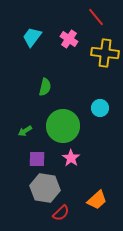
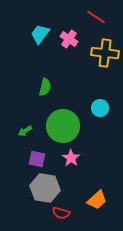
red line: rotated 18 degrees counterclockwise
cyan trapezoid: moved 8 px right, 3 px up
purple square: rotated 12 degrees clockwise
red semicircle: rotated 60 degrees clockwise
